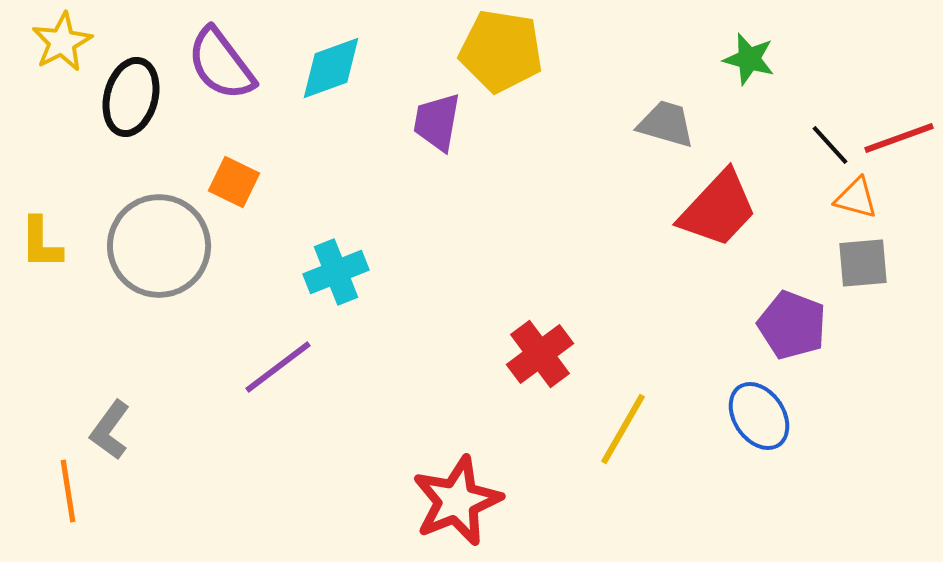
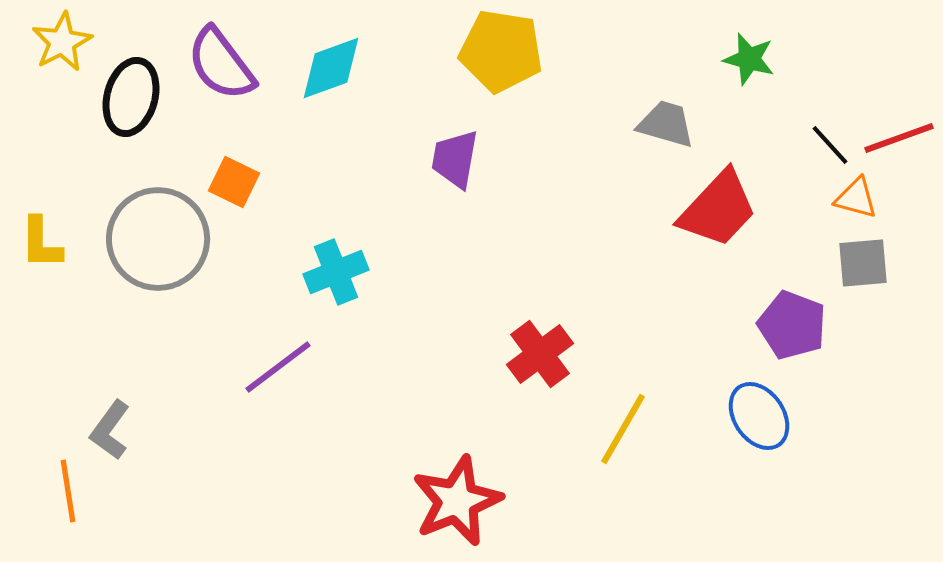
purple trapezoid: moved 18 px right, 37 px down
gray circle: moved 1 px left, 7 px up
